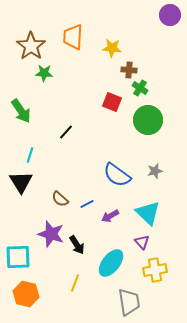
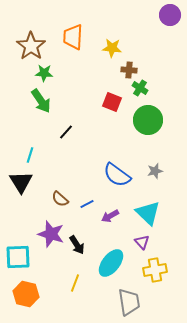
green arrow: moved 20 px right, 10 px up
